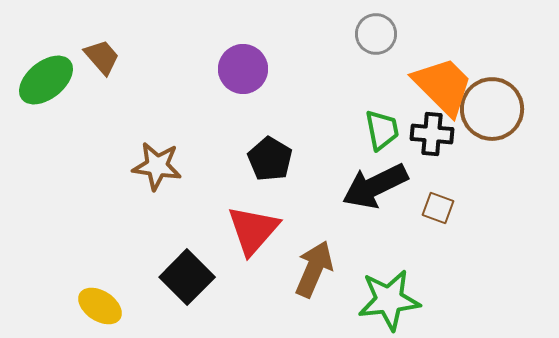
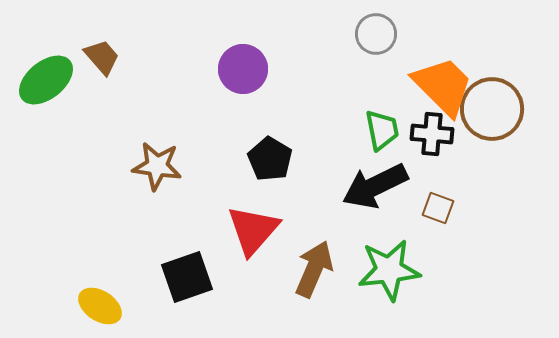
black square: rotated 26 degrees clockwise
green star: moved 30 px up
